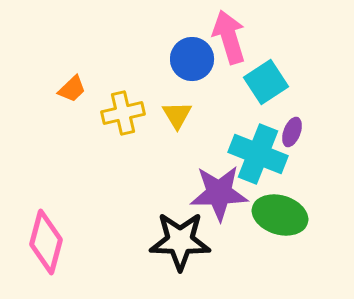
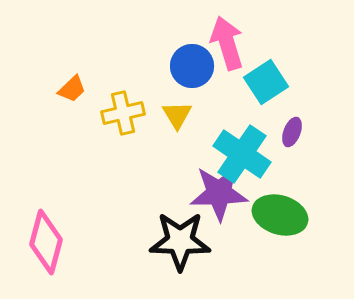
pink arrow: moved 2 px left, 6 px down
blue circle: moved 7 px down
cyan cross: moved 16 px left; rotated 12 degrees clockwise
